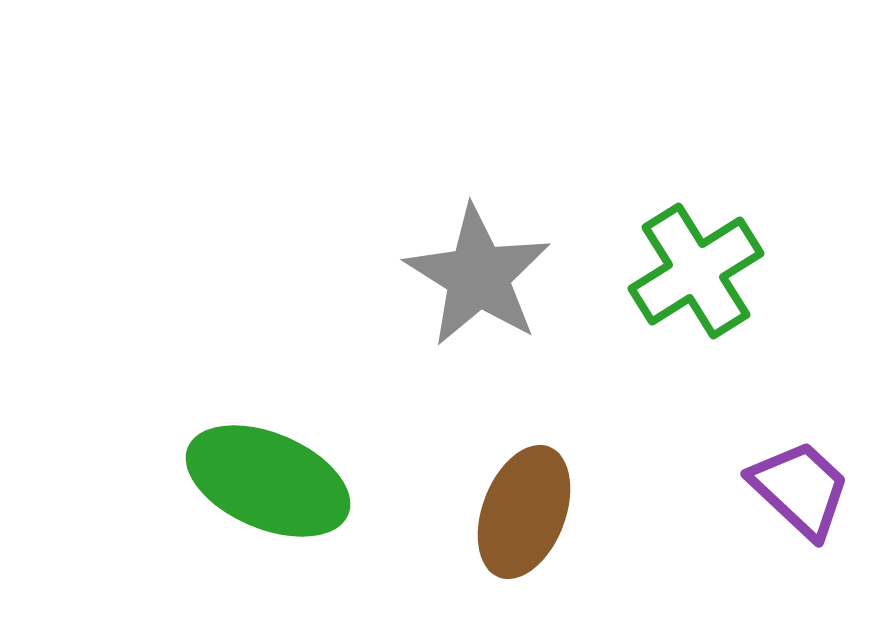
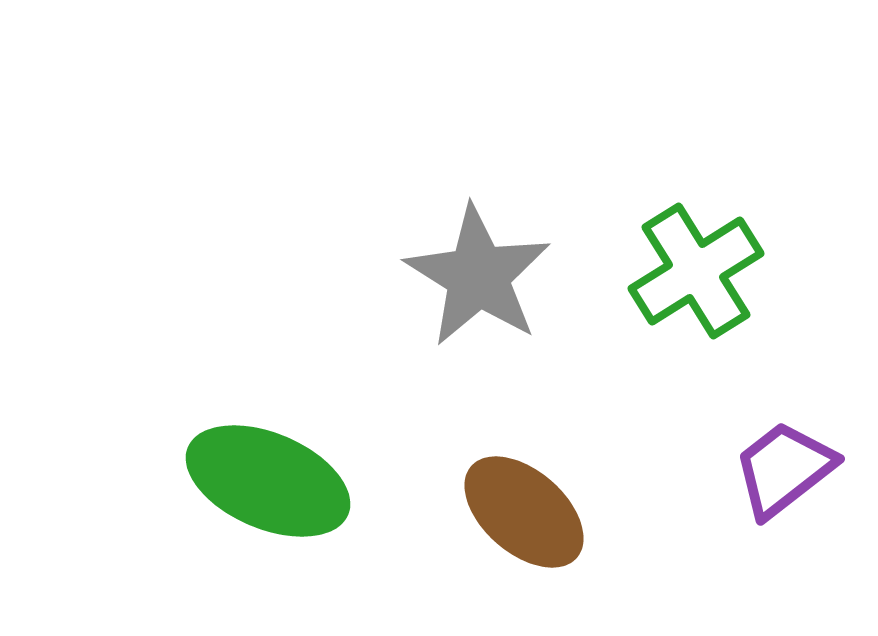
purple trapezoid: moved 16 px left, 20 px up; rotated 81 degrees counterclockwise
brown ellipse: rotated 70 degrees counterclockwise
